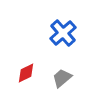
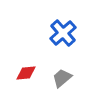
red diamond: rotated 20 degrees clockwise
